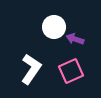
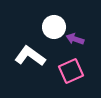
white L-shape: moved 1 px left, 13 px up; rotated 88 degrees counterclockwise
